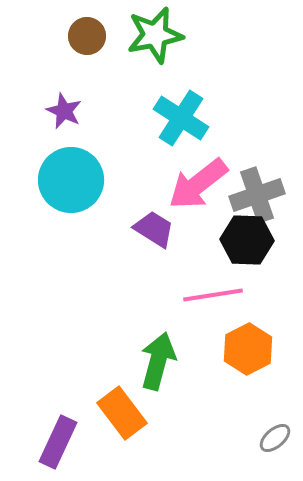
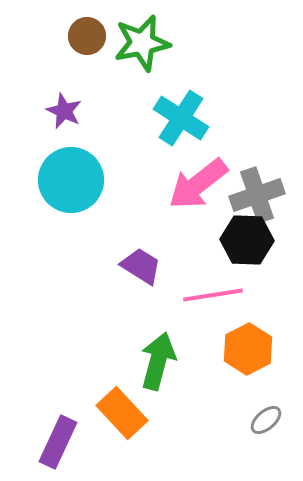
green star: moved 13 px left, 8 px down
purple trapezoid: moved 13 px left, 37 px down
orange rectangle: rotated 6 degrees counterclockwise
gray ellipse: moved 9 px left, 18 px up
